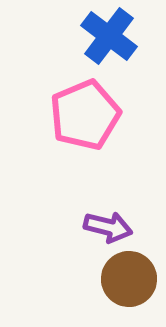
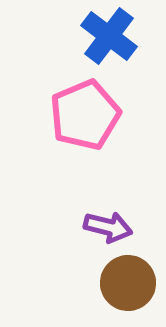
brown circle: moved 1 px left, 4 px down
